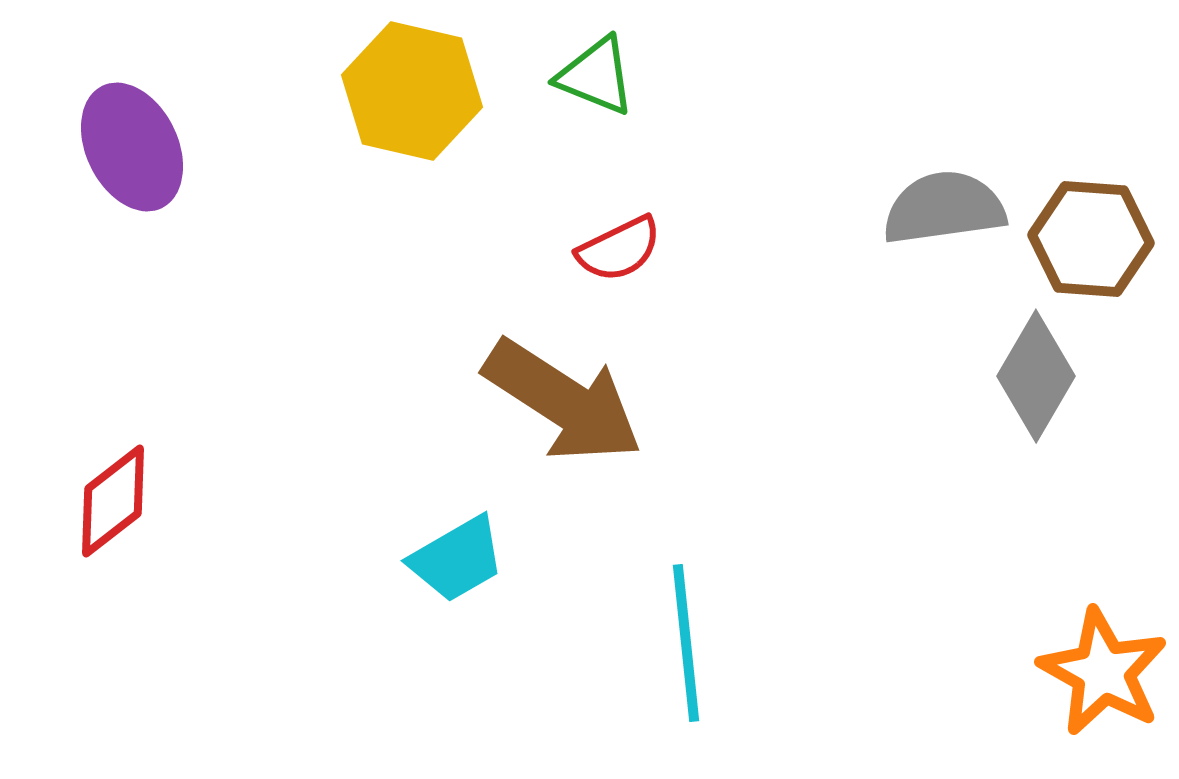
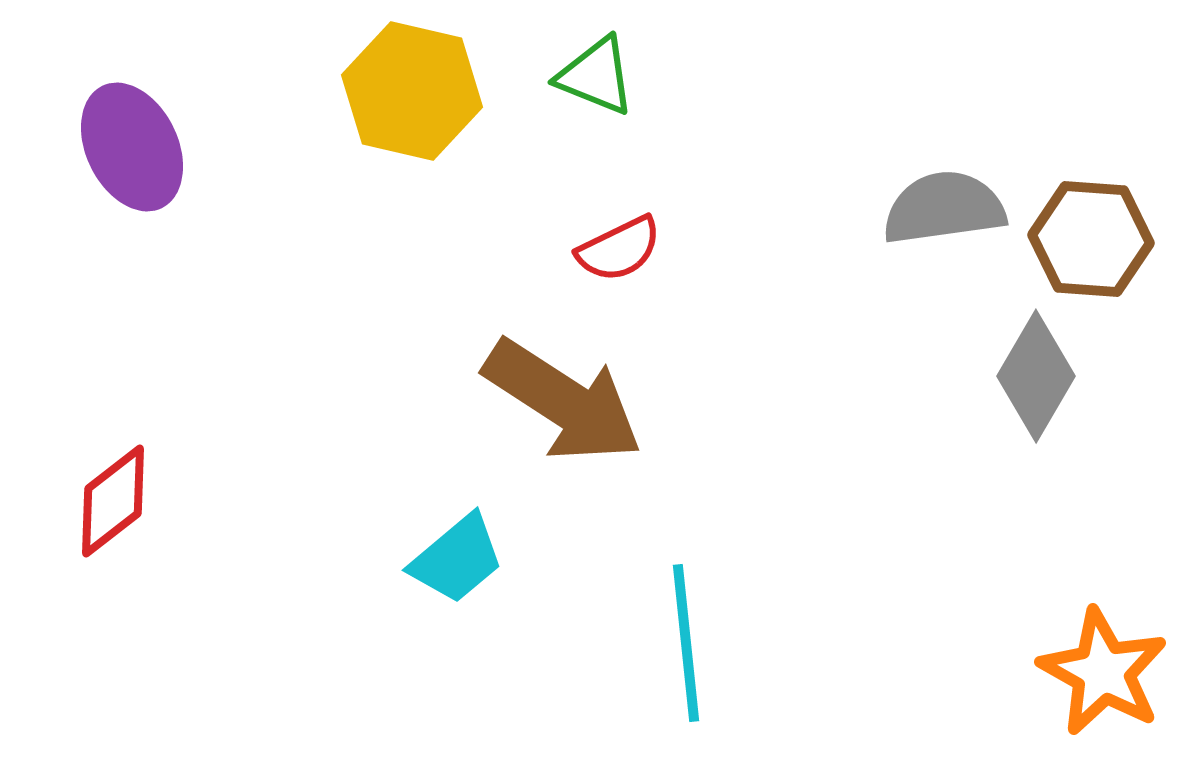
cyan trapezoid: rotated 10 degrees counterclockwise
